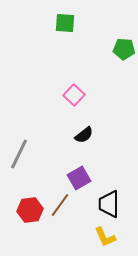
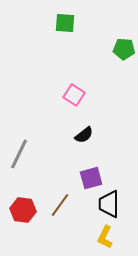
pink square: rotated 10 degrees counterclockwise
purple square: moved 12 px right; rotated 15 degrees clockwise
red hexagon: moved 7 px left; rotated 15 degrees clockwise
yellow L-shape: rotated 50 degrees clockwise
